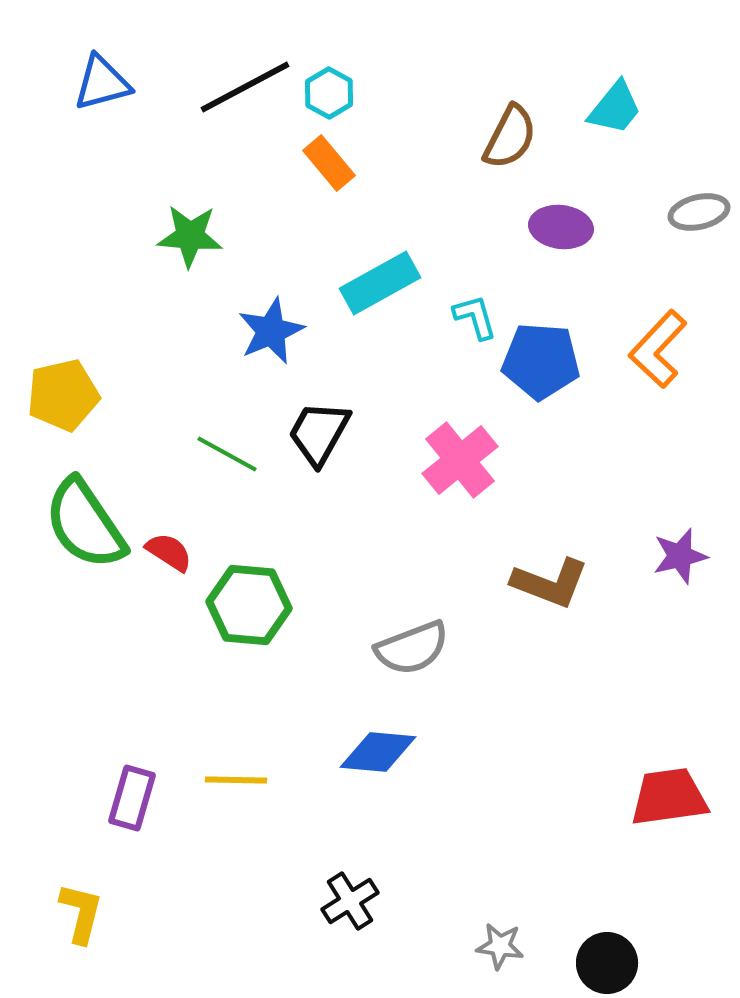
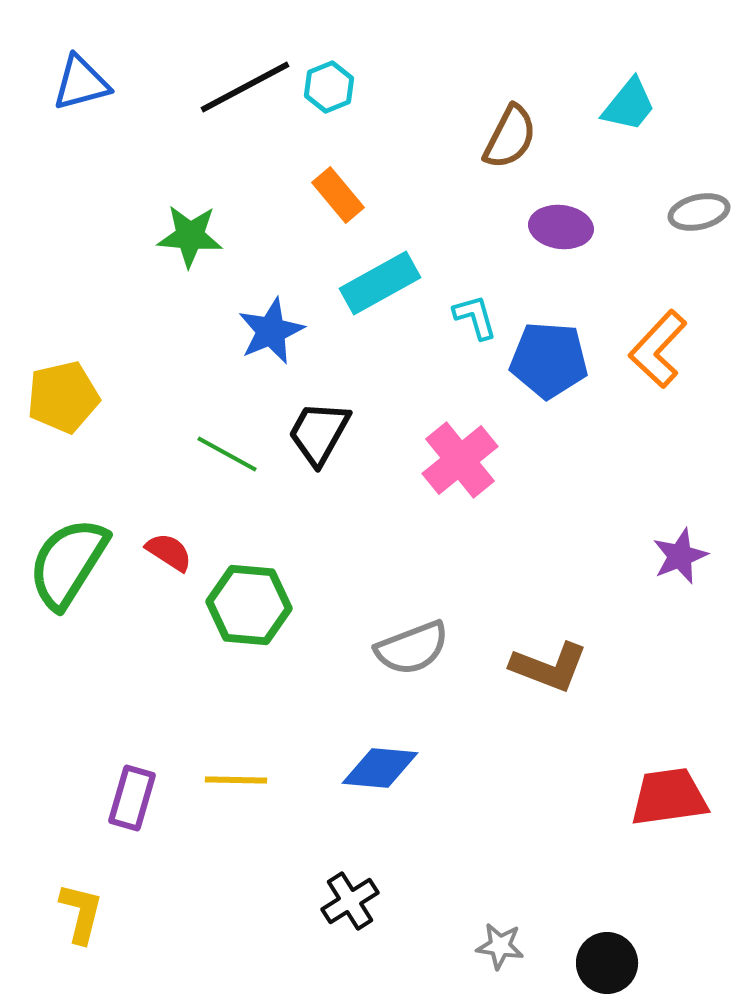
blue triangle: moved 21 px left
cyan hexagon: moved 6 px up; rotated 9 degrees clockwise
cyan trapezoid: moved 14 px right, 3 px up
orange rectangle: moved 9 px right, 32 px down
blue pentagon: moved 8 px right, 1 px up
yellow pentagon: moved 2 px down
green semicircle: moved 17 px left, 39 px down; rotated 66 degrees clockwise
purple star: rotated 8 degrees counterclockwise
brown L-shape: moved 1 px left, 84 px down
blue diamond: moved 2 px right, 16 px down
